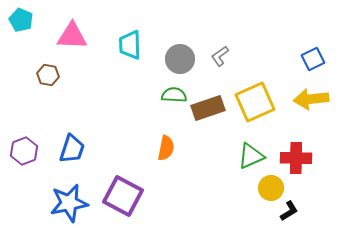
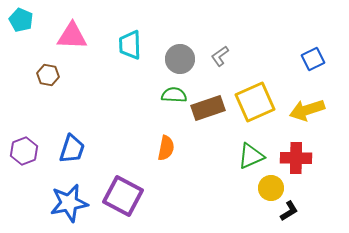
yellow arrow: moved 4 px left, 11 px down; rotated 12 degrees counterclockwise
